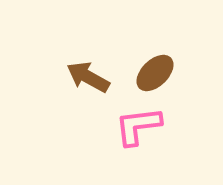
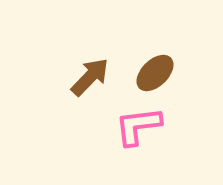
brown arrow: moved 2 px right; rotated 105 degrees clockwise
